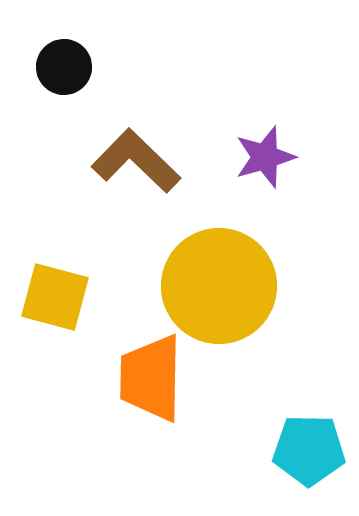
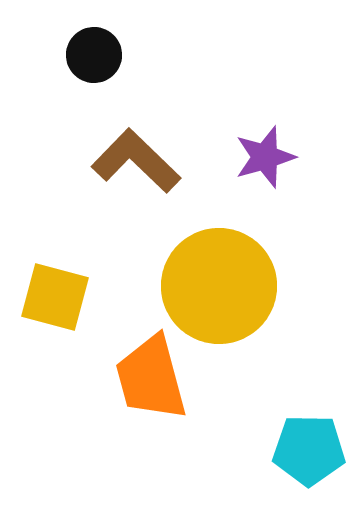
black circle: moved 30 px right, 12 px up
orange trapezoid: rotated 16 degrees counterclockwise
